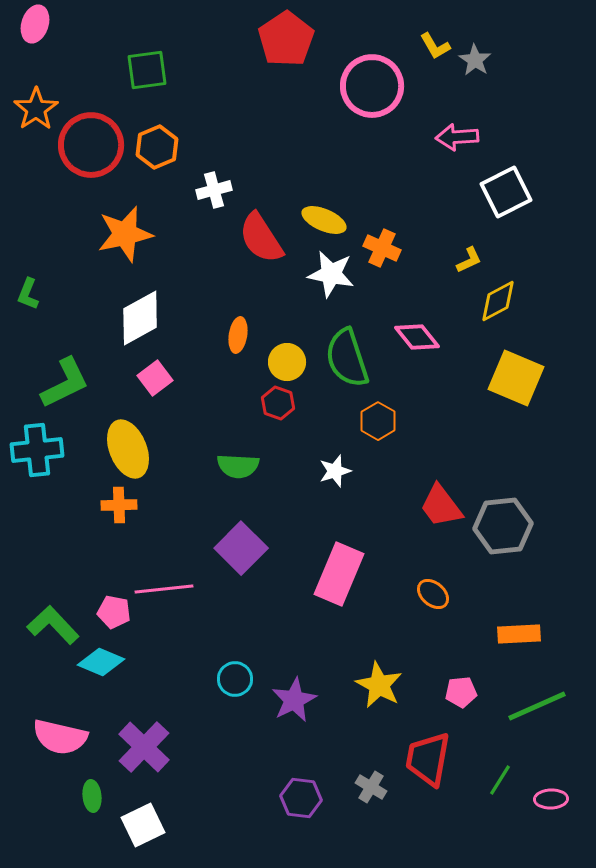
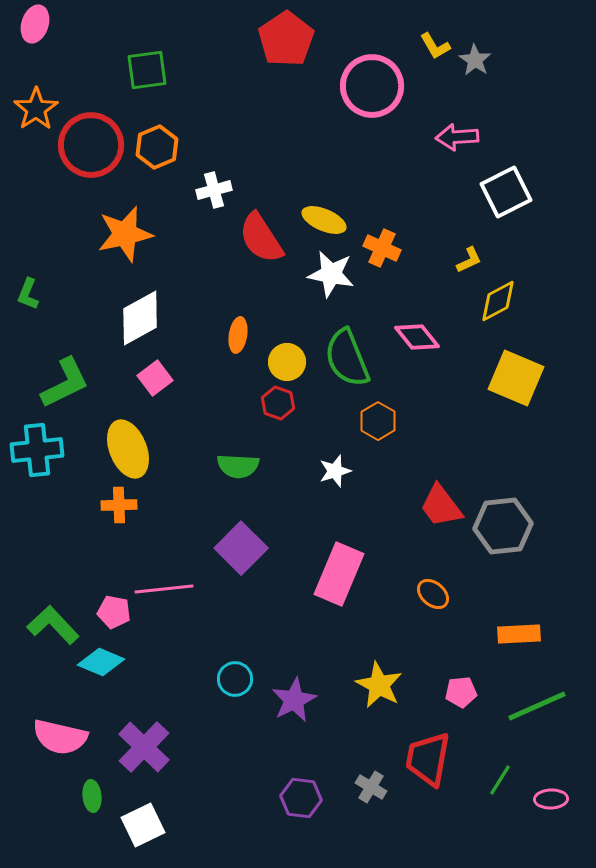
green semicircle at (347, 358): rotated 4 degrees counterclockwise
